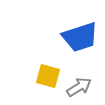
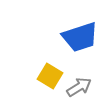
yellow square: moved 2 px right; rotated 15 degrees clockwise
